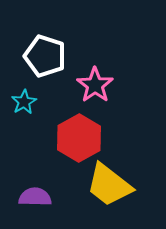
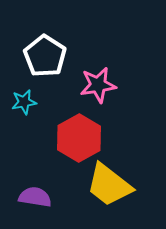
white pentagon: rotated 15 degrees clockwise
pink star: moved 3 px right; rotated 27 degrees clockwise
cyan star: rotated 20 degrees clockwise
purple semicircle: rotated 8 degrees clockwise
